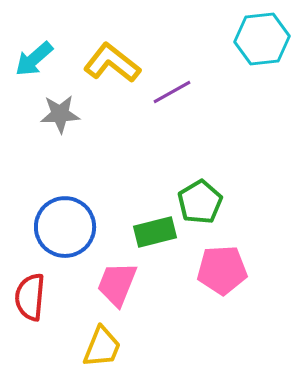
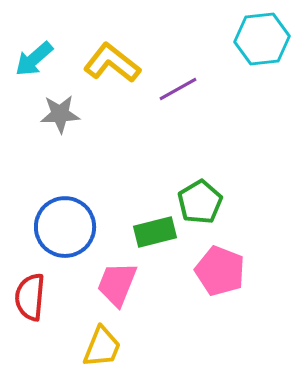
purple line: moved 6 px right, 3 px up
pink pentagon: moved 2 px left, 1 px down; rotated 24 degrees clockwise
